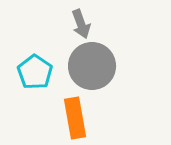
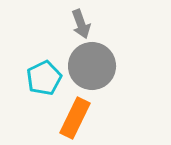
cyan pentagon: moved 9 px right, 6 px down; rotated 12 degrees clockwise
orange rectangle: rotated 36 degrees clockwise
